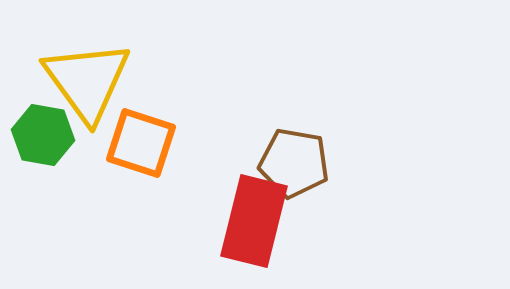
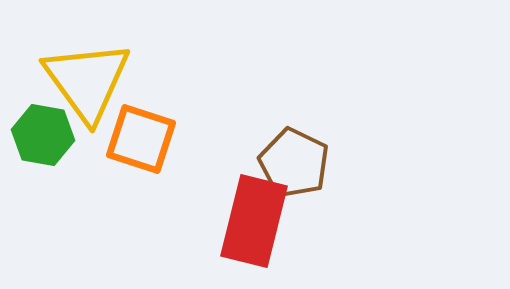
orange square: moved 4 px up
brown pentagon: rotated 16 degrees clockwise
